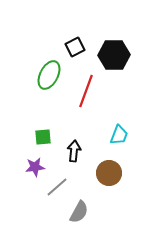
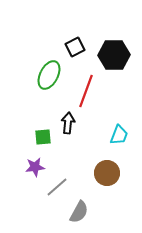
black arrow: moved 6 px left, 28 px up
brown circle: moved 2 px left
